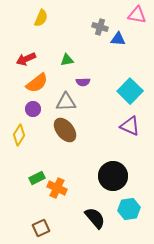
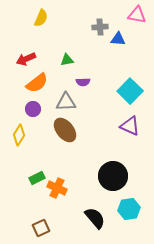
gray cross: rotated 21 degrees counterclockwise
